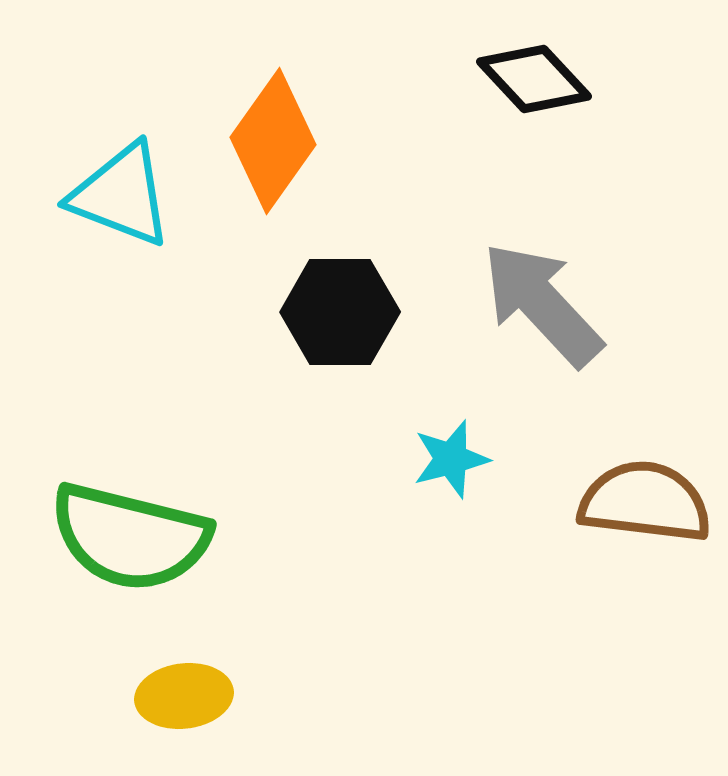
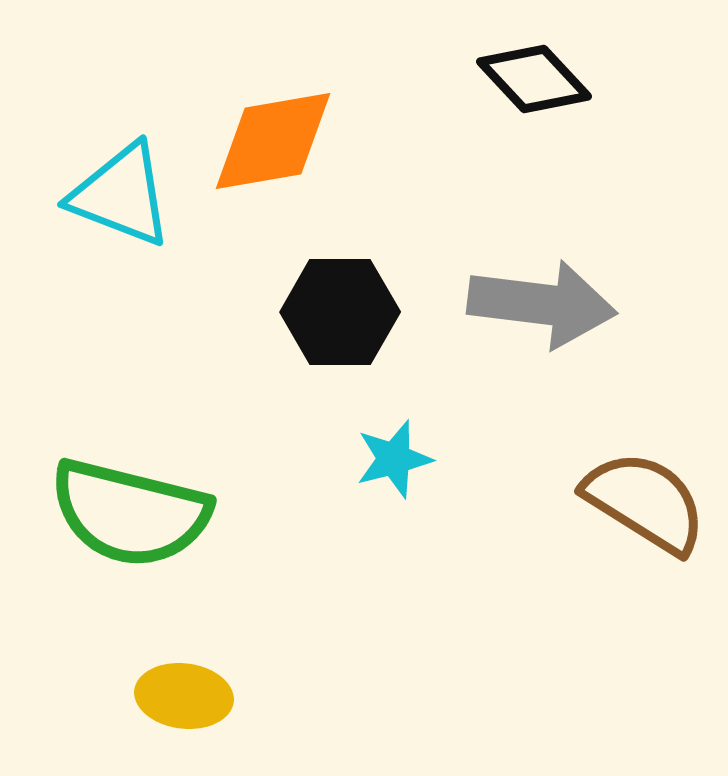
orange diamond: rotated 45 degrees clockwise
gray arrow: rotated 140 degrees clockwise
cyan star: moved 57 px left
brown semicircle: rotated 25 degrees clockwise
green semicircle: moved 24 px up
yellow ellipse: rotated 14 degrees clockwise
